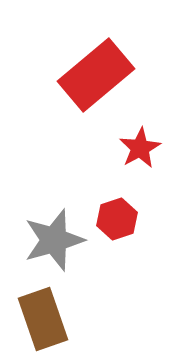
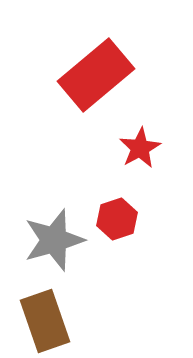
brown rectangle: moved 2 px right, 2 px down
